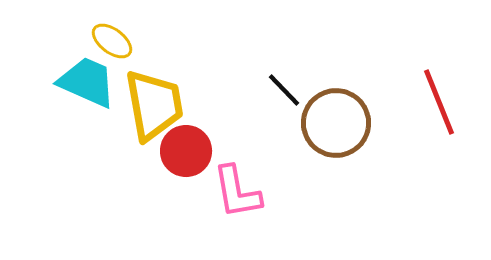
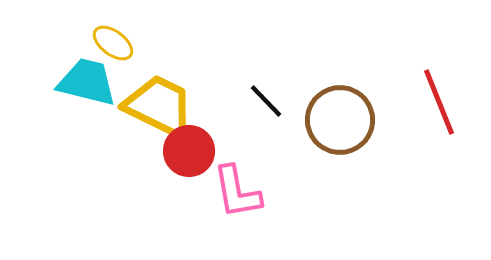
yellow ellipse: moved 1 px right, 2 px down
cyan trapezoid: rotated 10 degrees counterclockwise
black line: moved 18 px left, 11 px down
yellow trapezoid: moved 5 px right, 1 px down; rotated 54 degrees counterclockwise
brown circle: moved 4 px right, 3 px up
red circle: moved 3 px right
